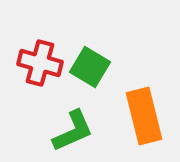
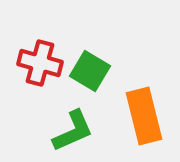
green square: moved 4 px down
